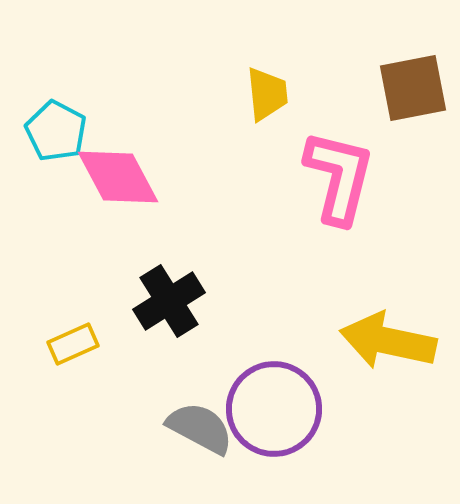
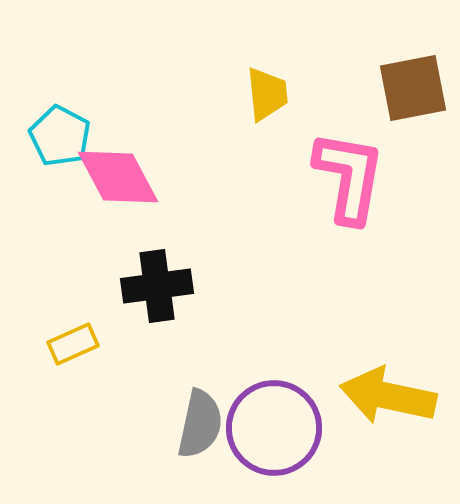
cyan pentagon: moved 4 px right, 5 px down
pink L-shape: moved 10 px right; rotated 4 degrees counterclockwise
black cross: moved 12 px left, 15 px up; rotated 24 degrees clockwise
yellow arrow: moved 55 px down
purple circle: moved 19 px down
gray semicircle: moved 4 px up; rotated 74 degrees clockwise
